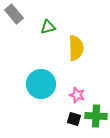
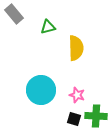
cyan circle: moved 6 px down
